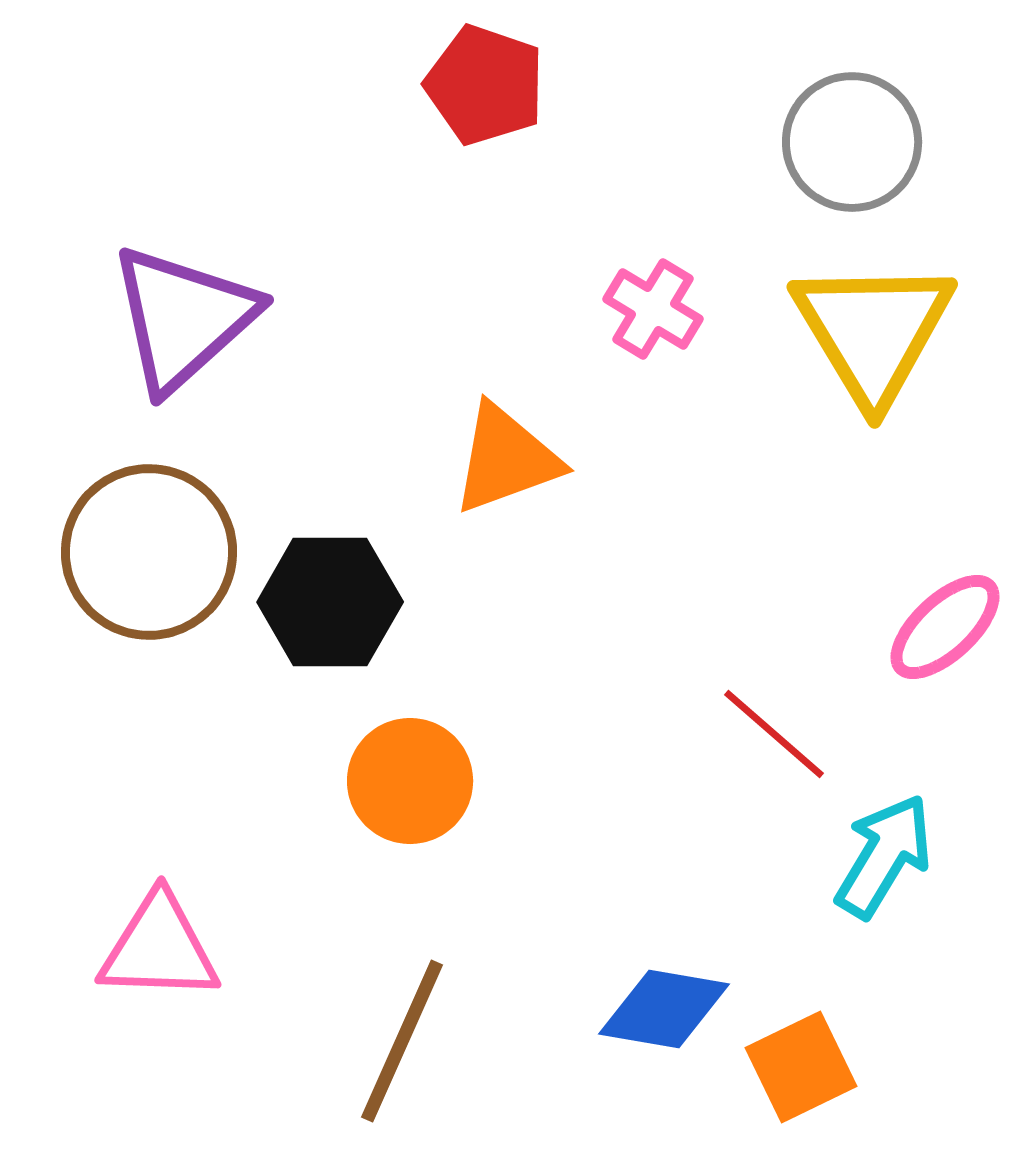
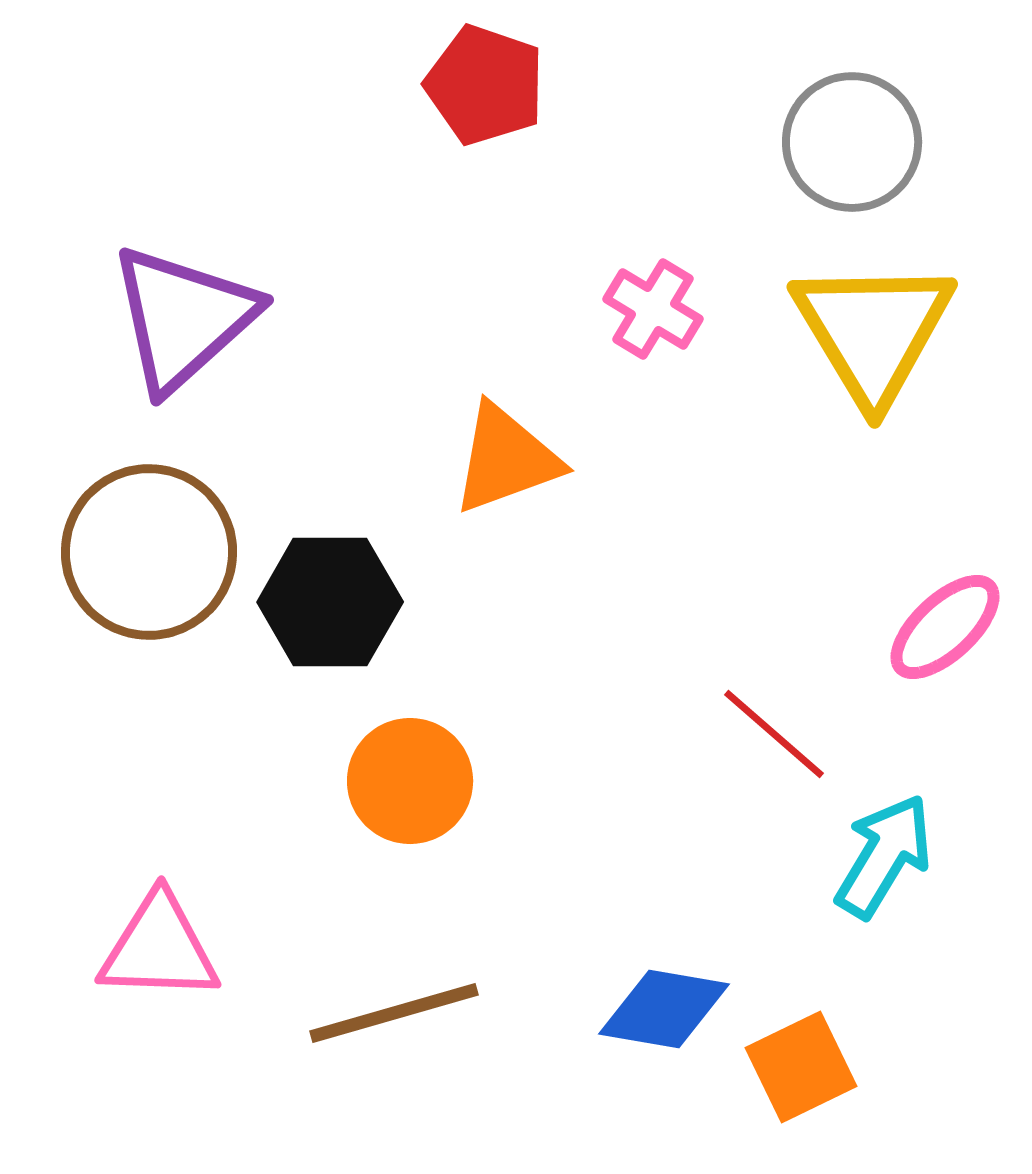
brown line: moved 8 px left, 28 px up; rotated 50 degrees clockwise
